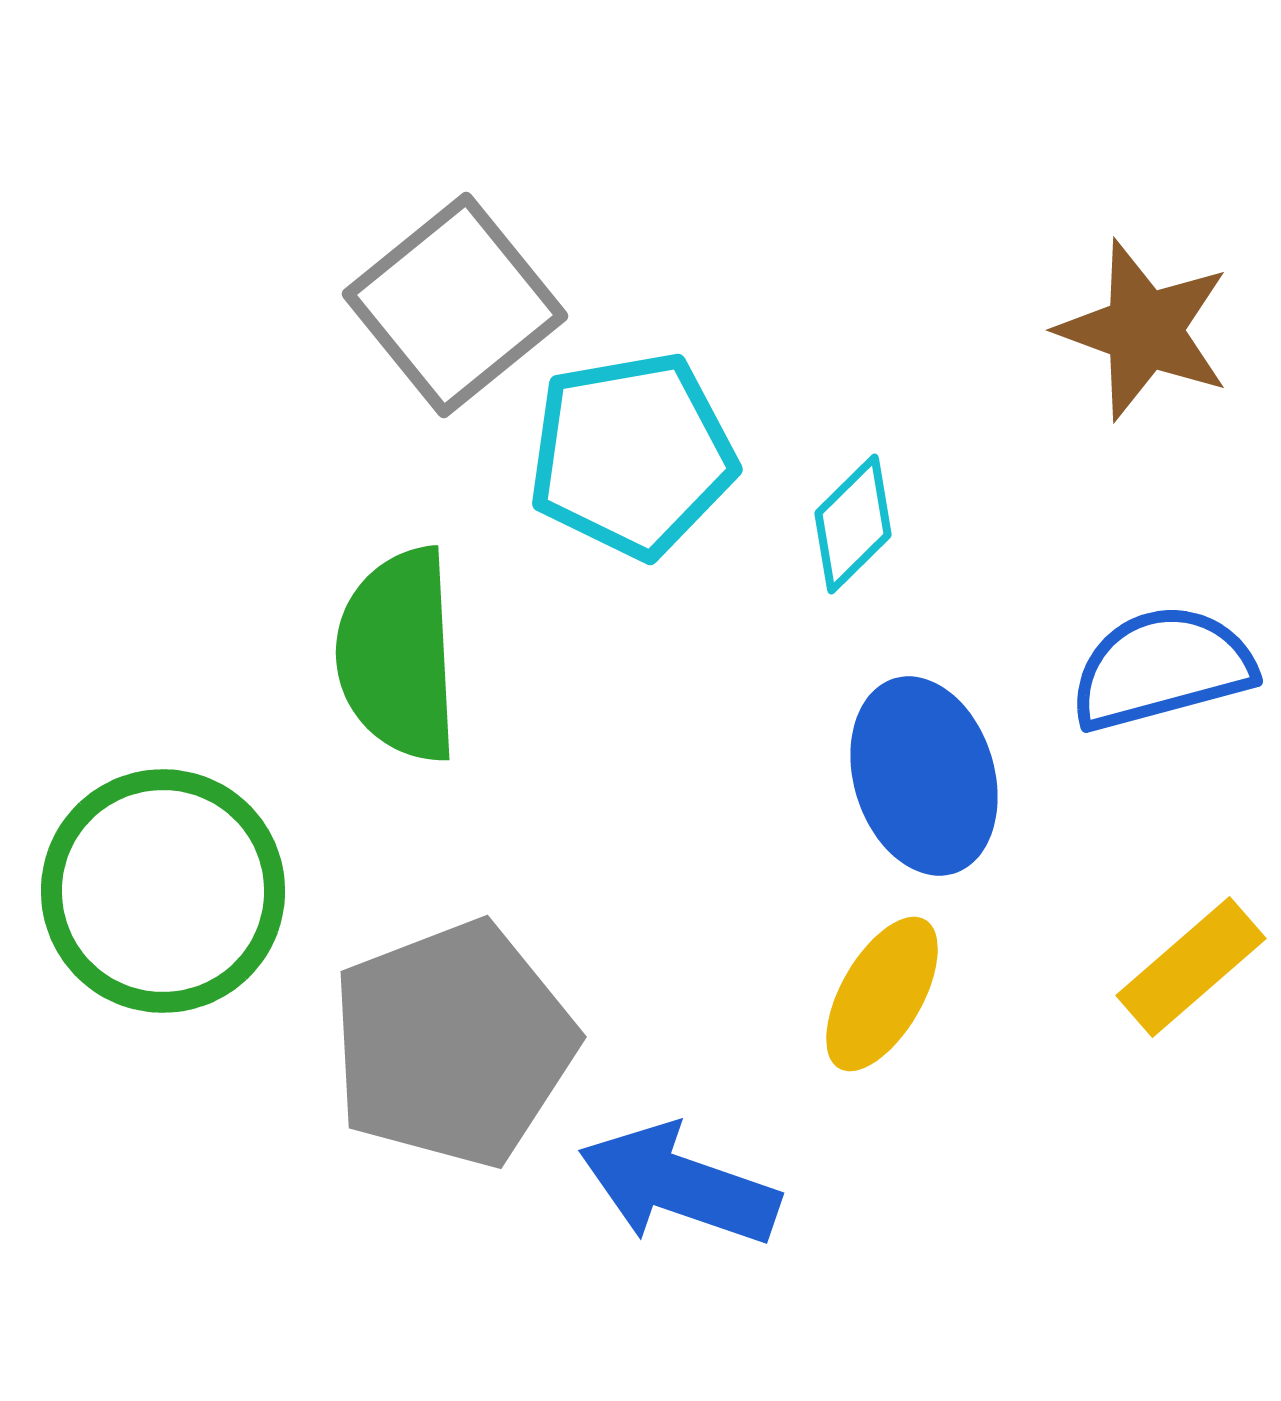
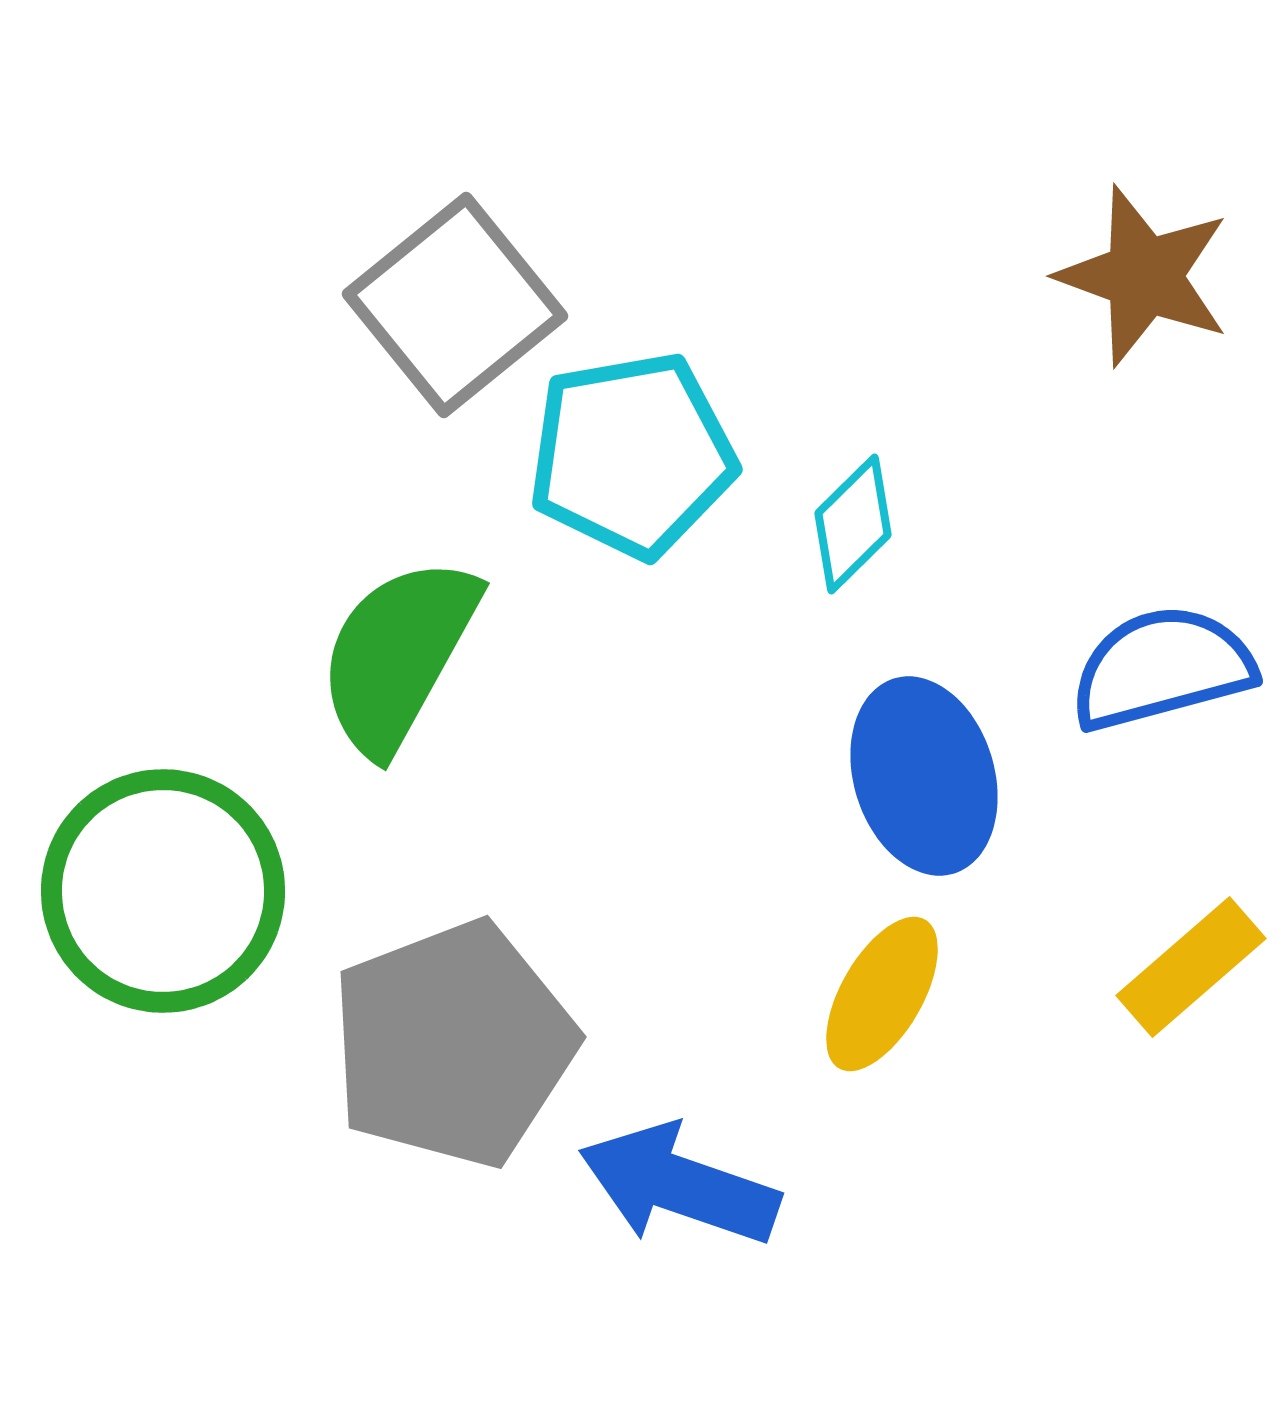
brown star: moved 54 px up
green semicircle: rotated 32 degrees clockwise
